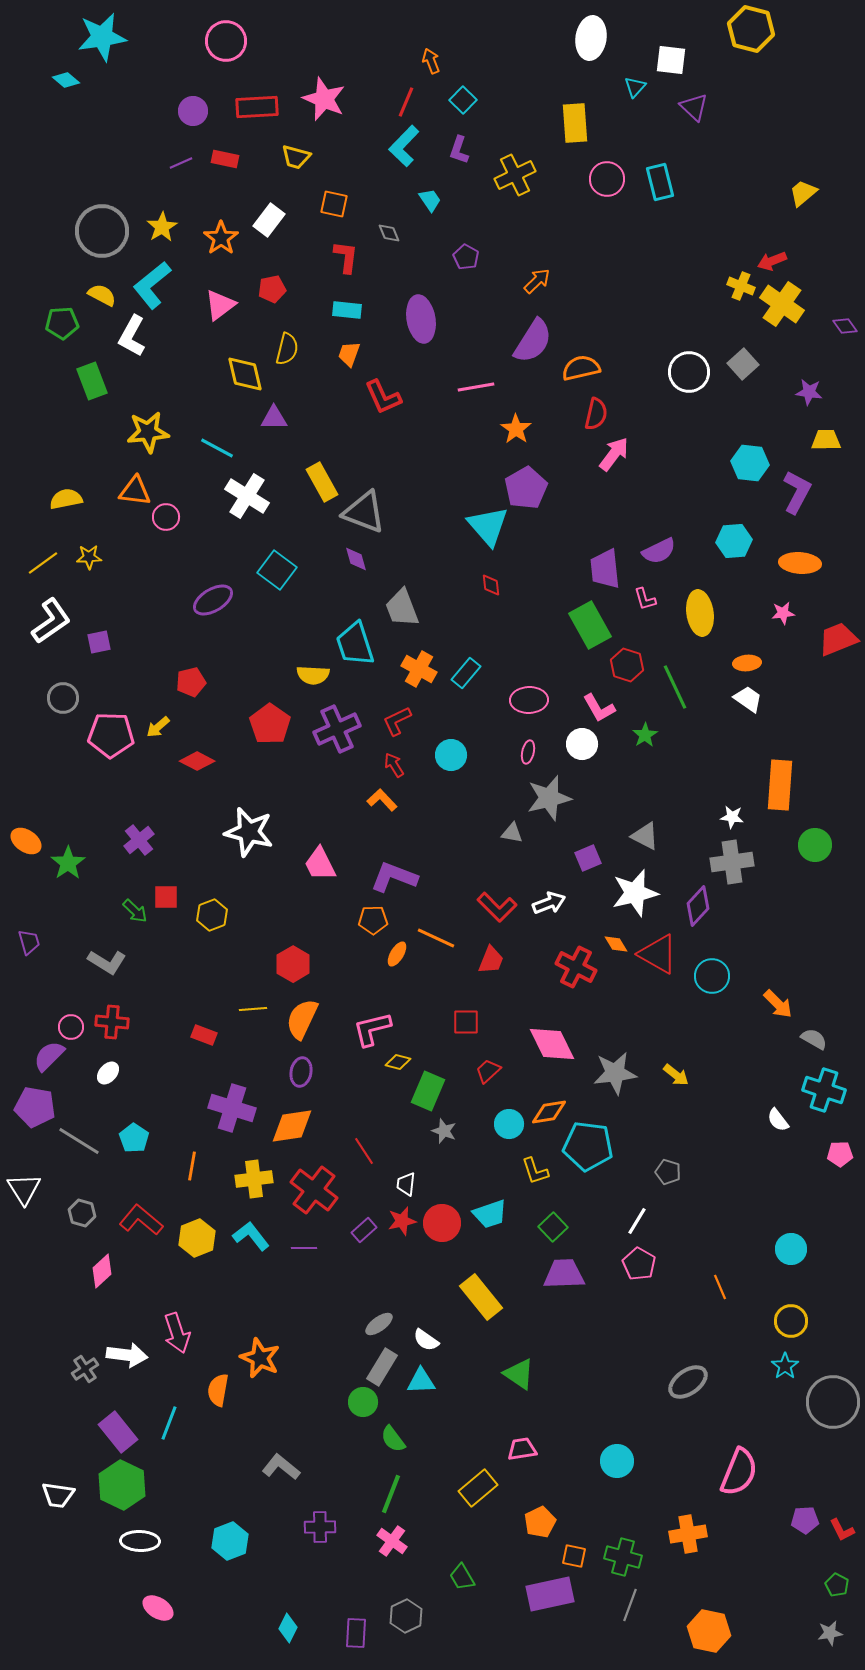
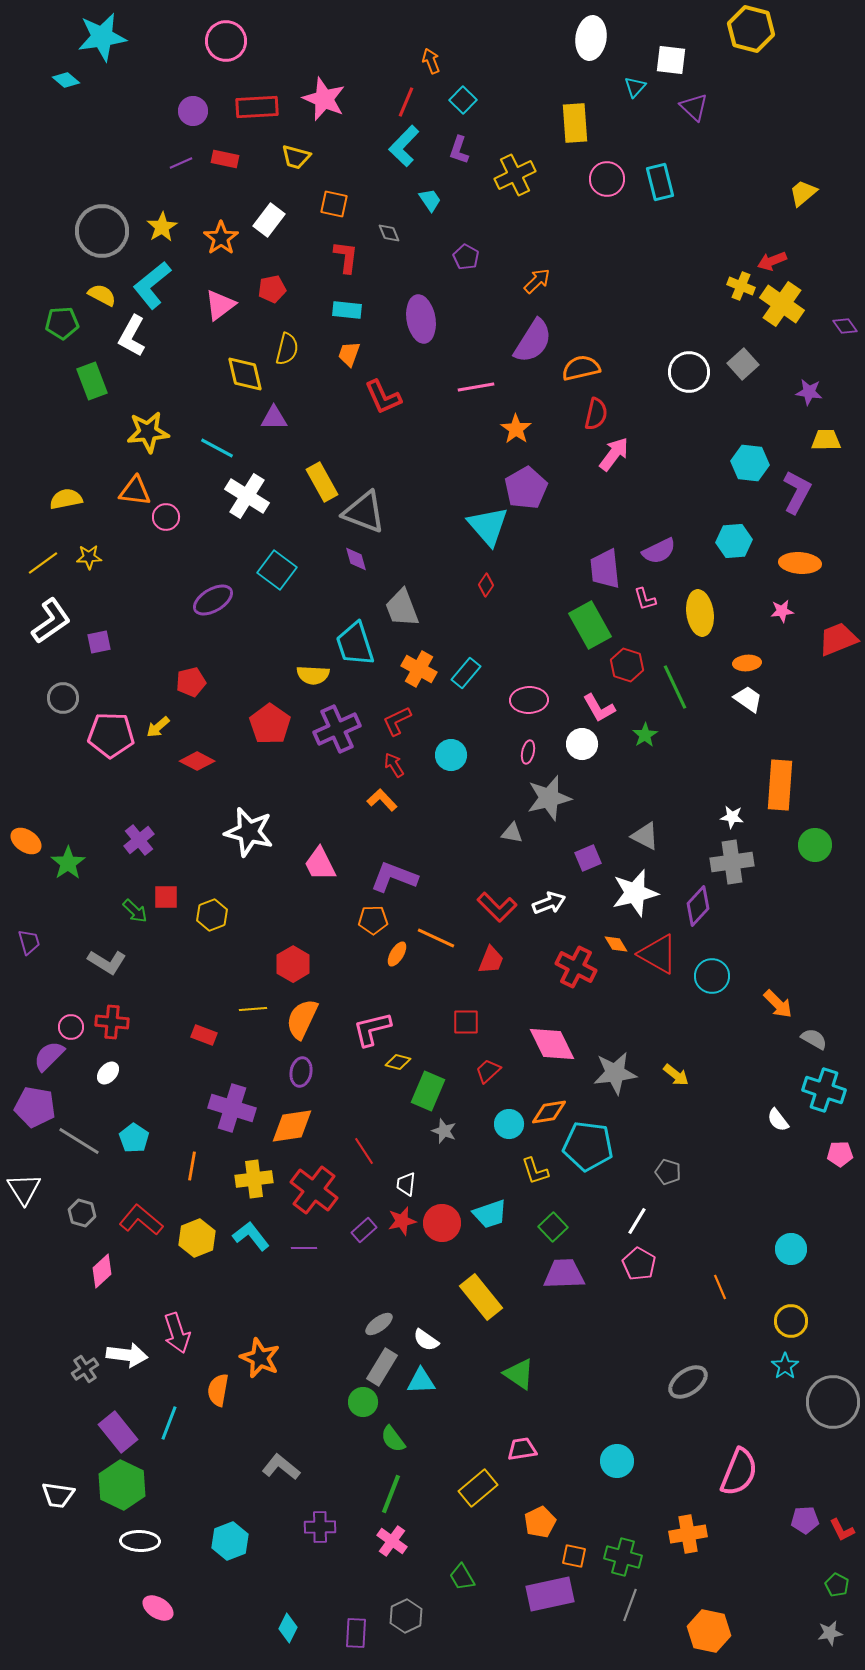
red diamond at (491, 585): moved 5 px left; rotated 40 degrees clockwise
pink star at (783, 613): moved 1 px left, 2 px up
